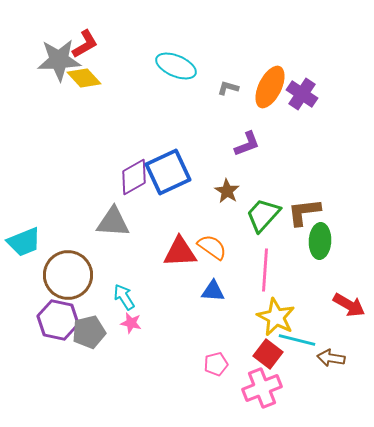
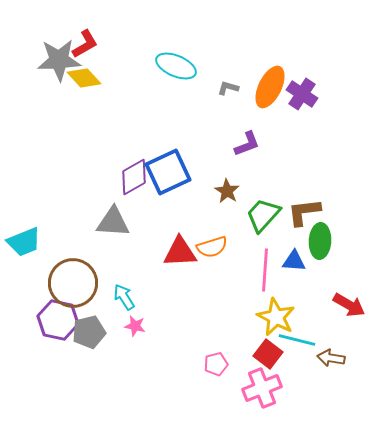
orange semicircle: rotated 128 degrees clockwise
brown circle: moved 5 px right, 8 px down
blue triangle: moved 81 px right, 30 px up
pink star: moved 4 px right, 3 px down
